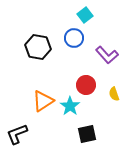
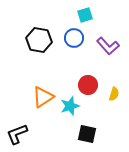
cyan square: rotated 21 degrees clockwise
black hexagon: moved 1 px right, 7 px up
purple L-shape: moved 1 px right, 9 px up
red circle: moved 2 px right
yellow semicircle: rotated 144 degrees counterclockwise
orange triangle: moved 4 px up
cyan star: rotated 18 degrees clockwise
black square: rotated 24 degrees clockwise
